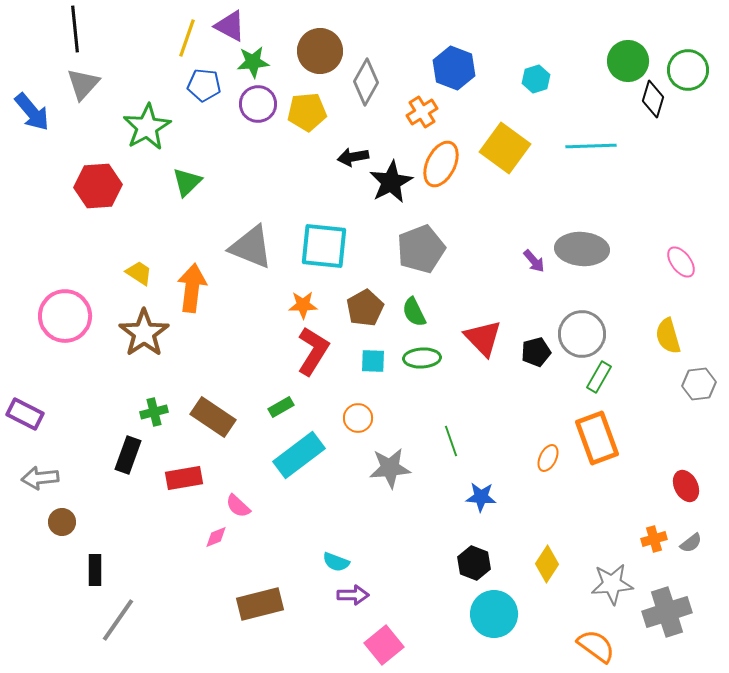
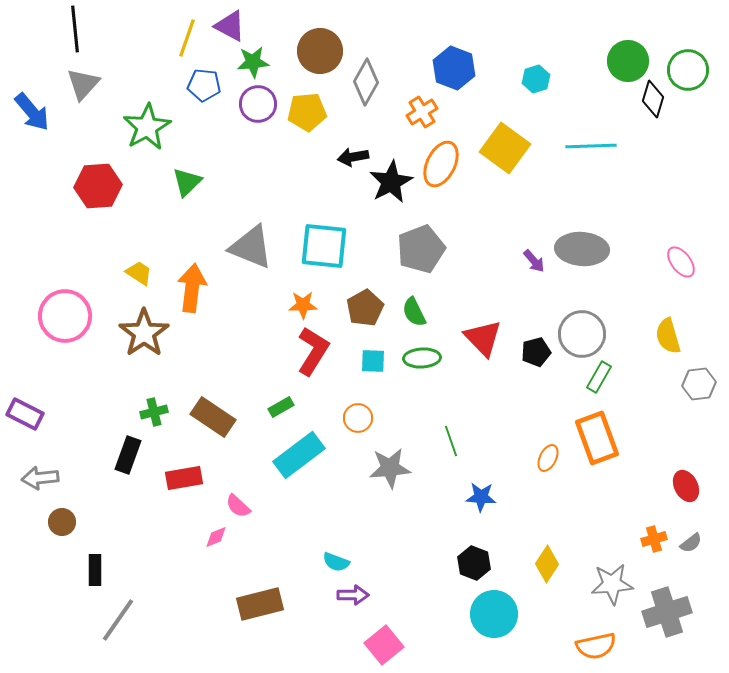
orange semicircle at (596, 646): rotated 132 degrees clockwise
